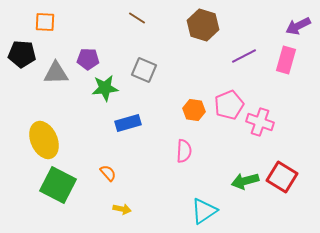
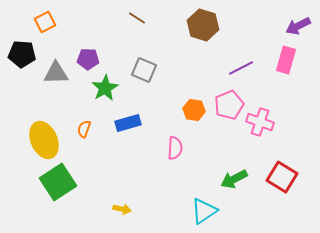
orange square: rotated 30 degrees counterclockwise
purple line: moved 3 px left, 12 px down
green star: rotated 24 degrees counterclockwise
pink semicircle: moved 9 px left, 3 px up
orange semicircle: moved 24 px left, 44 px up; rotated 120 degrees counterclockwise
green arrow: moved 11 px left, 2 px up; rotated 12 degrees counterclockwise
green square: moved 3 px up; rotated 30 degrees clockwise
